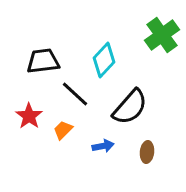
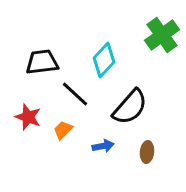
black trapezoid: moved 1 px left, 1 px down
red star: moved 1 px left, 1 px down; rotated 16 degrees counterclockwise
